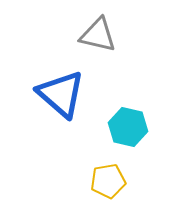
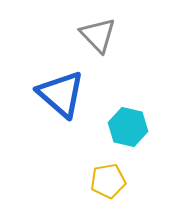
gray triangle: rotated 33 degrees clockwise
